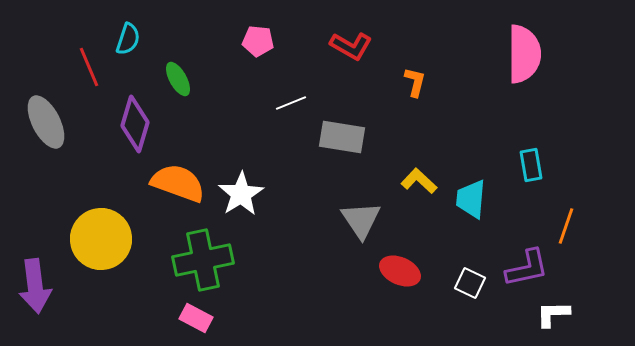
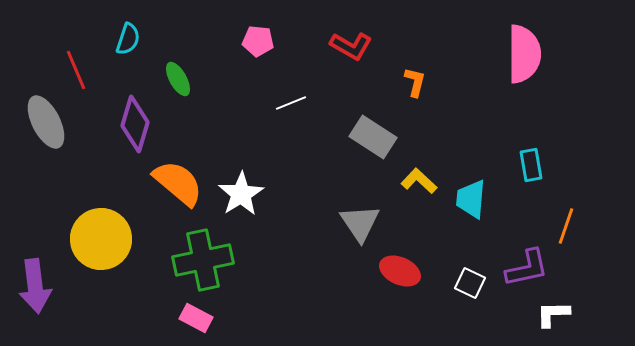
red line: moved 13 px left, 3 px down
gray rectangle: moved 31 px right; rotated 24 degrees clockwise
orange semicircle: rotated 20 degrees clockwise
gray triangle: moved 1 px left, 3 px down
